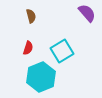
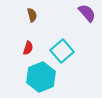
brown semicircle: moved 1 px right, 1 px up
cyan square: rotated 10 degrees counterclockwise
